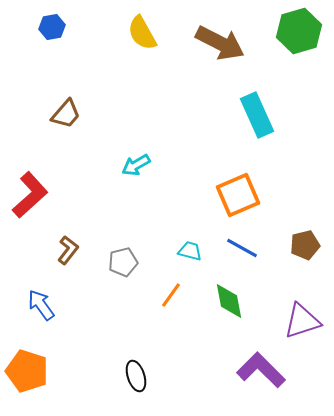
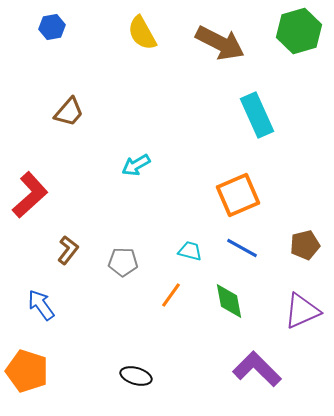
brown trapezoid: moved 3 px right, 2 px up
gray pentagon: rotated 16 degrees clockwise
purple triangle: moved 10 px up; rotated 6 degrees counterclockwise
purple L-shape: moved 4 px left, 1 px up
black ellipse: rotated 56 degrees counterclockwise
